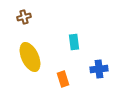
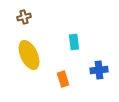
yellow ellipse: moved 1 px left, 2 px up
blue cross: moved 1 px down
